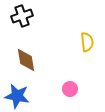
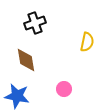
black cross: moved 13 px right, 7 px down
yellow semicircle: rotated 18 degrees clockwise
pink circle: moved 6 px left
